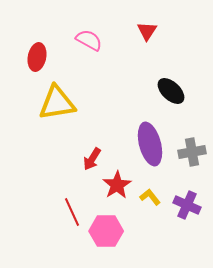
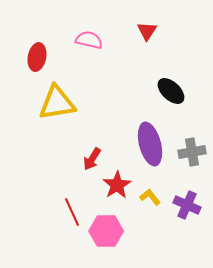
pink semicircle: rotated 16 degrees counterclockwise
